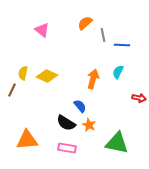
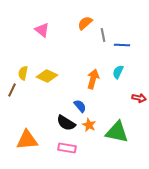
green triangle: moved 11 px up
